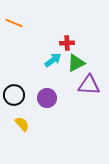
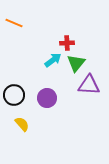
green triangle: rotated 24 degrees counterclockwise
